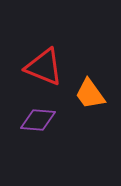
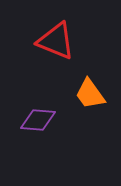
red triangle: moved 12 px right, 26 px up
